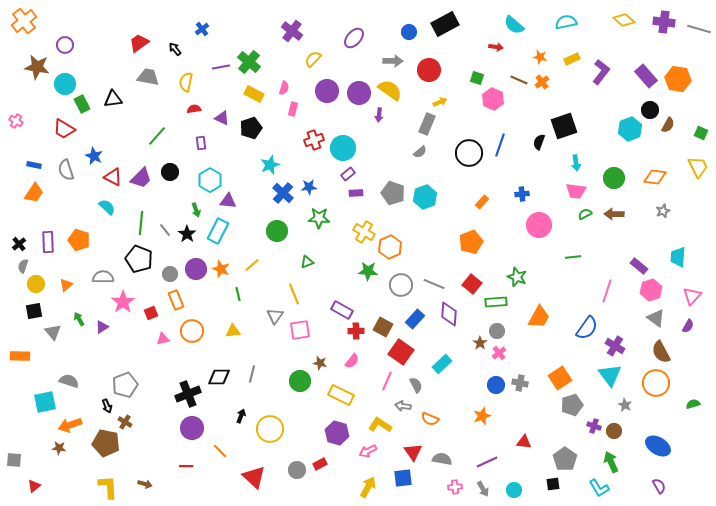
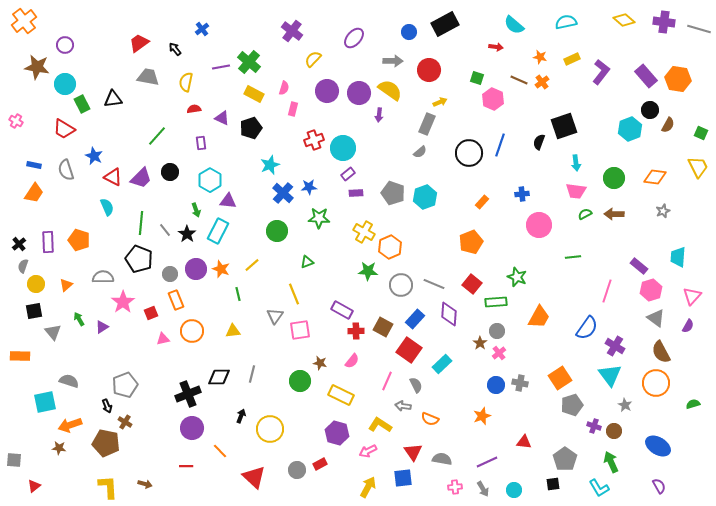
cyan semicircle at (107, 207): rotated 24 degrees clockwise
red square at (401, 352): moved 8 px right, 2 px up
